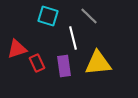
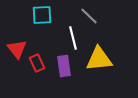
cyan square: moved 6 px left, 1 px up; rotated 20 degrees counterclockwise
red triangle: rotated 50 degrees counterclockwise
yellow triangle: moved 1 px right, 4 px up
